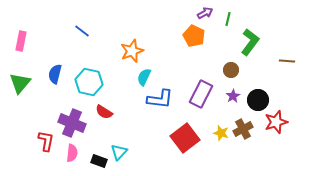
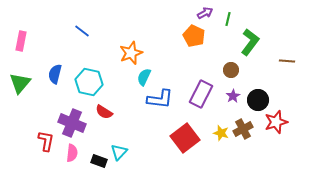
orange star: moved 1 px left, 2 px down
